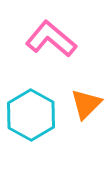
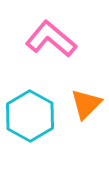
cyan hexagon: moved 1 px left, 1 px down
